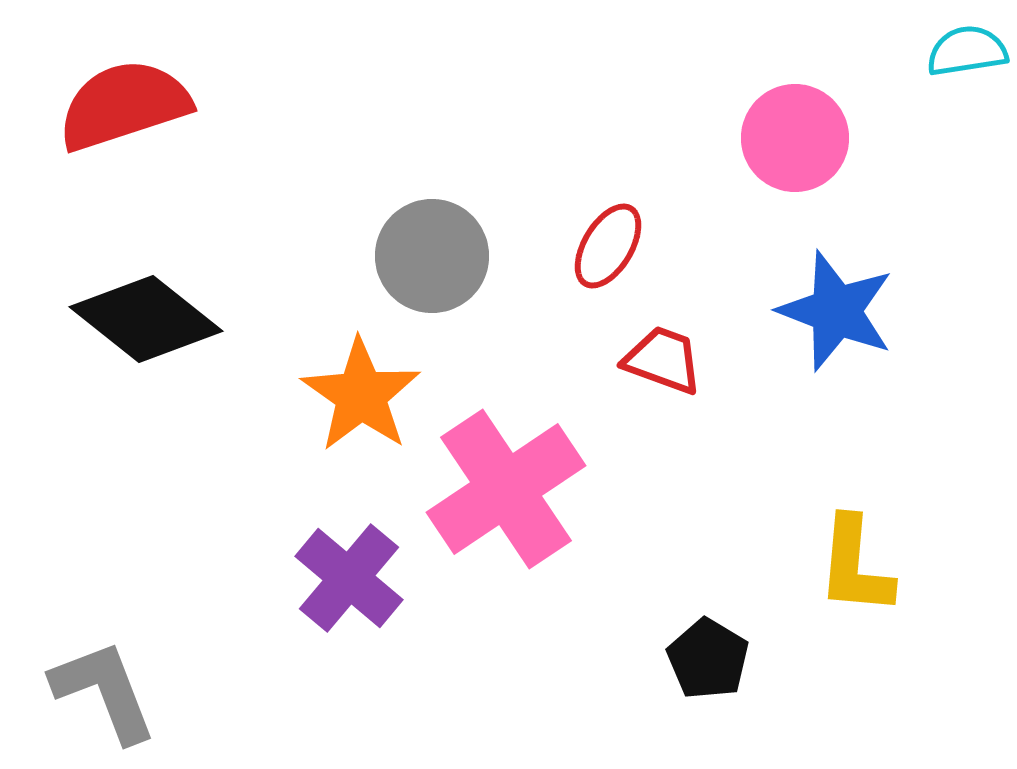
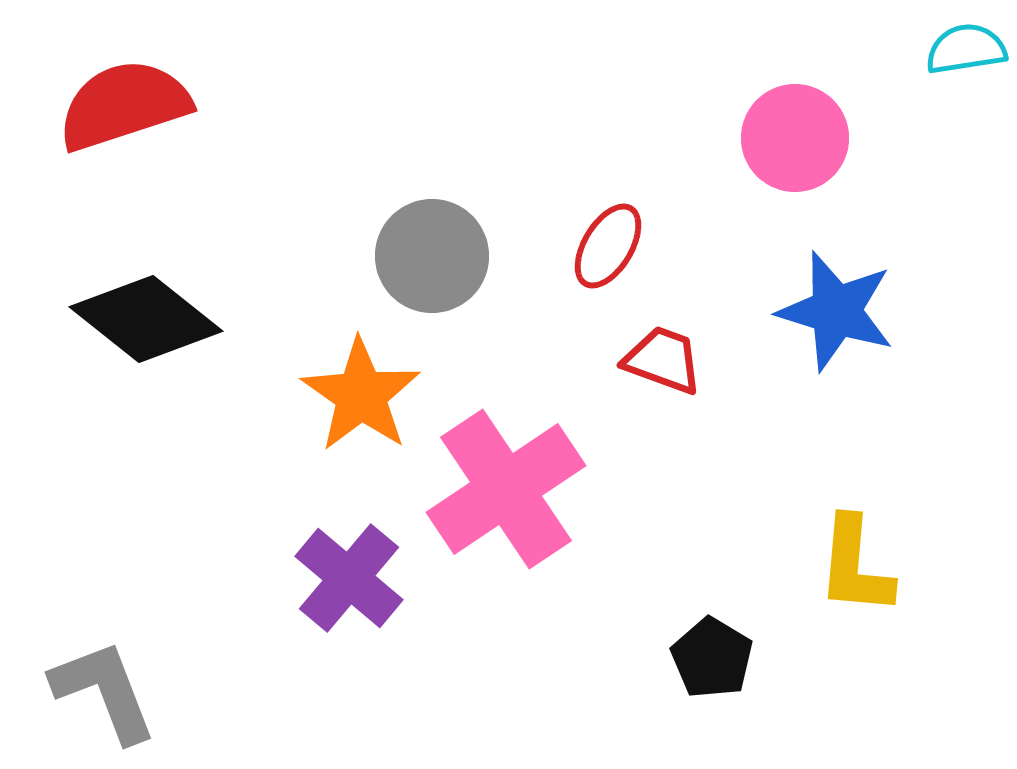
cyan semicircle: moved 1 px left, 2 px up
blue star: rotated 4 degrees counterclockwise
black pentagon: moved 4 px right, 1 px up
